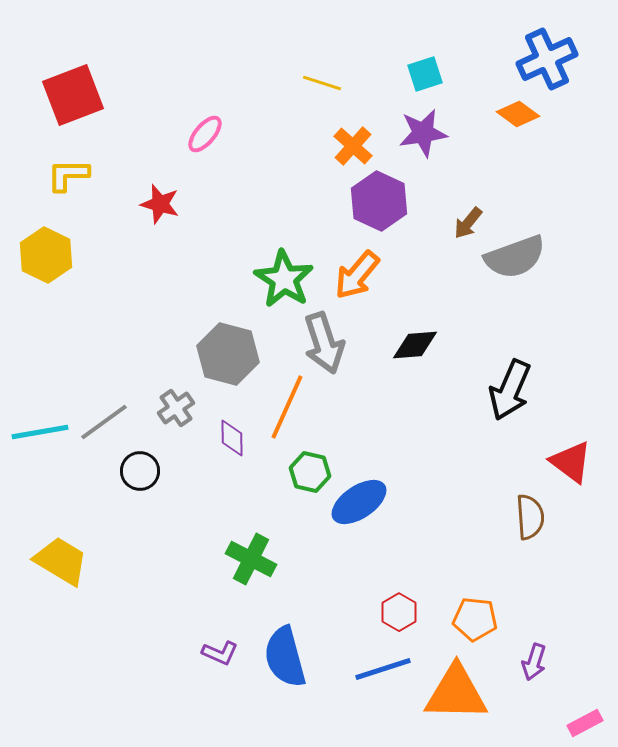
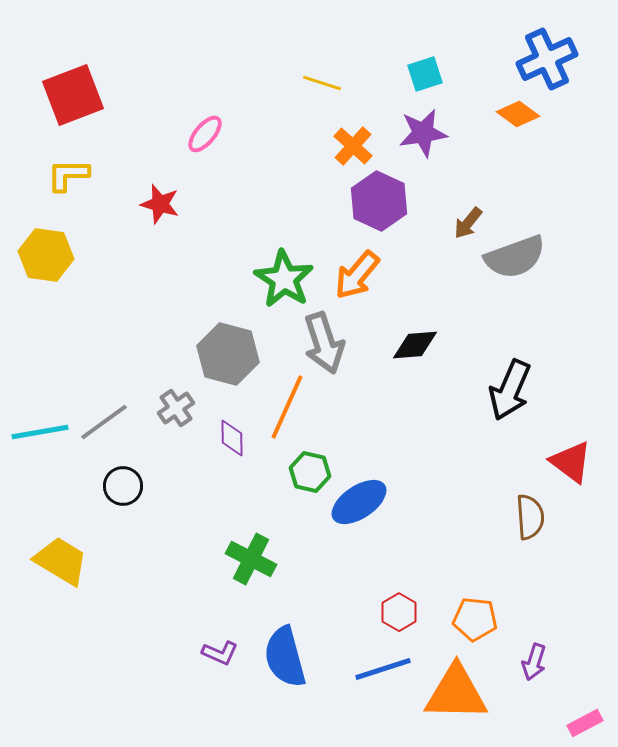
yellow hexagon: rotated 18 degrees counterclockwise
black circle: moved 17 px left, 15 px down
